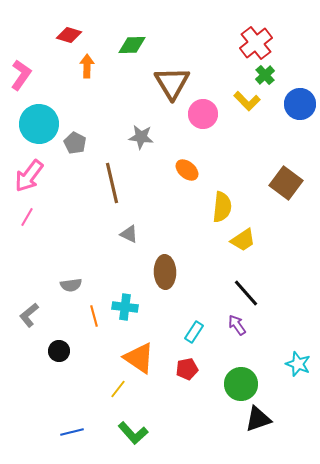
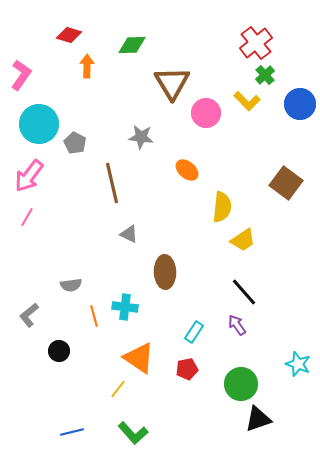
pink circle: moved 3 px right, 1 px up
black line: moved 2 px left, 1 px up
